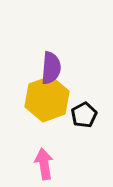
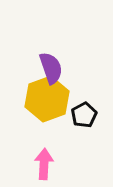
purple semicircle: rotated 24 degrees counterclockwise
pink arrow: rotated 12 degrees clockwise
